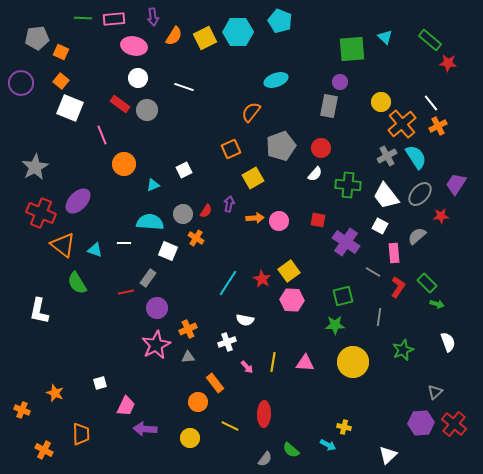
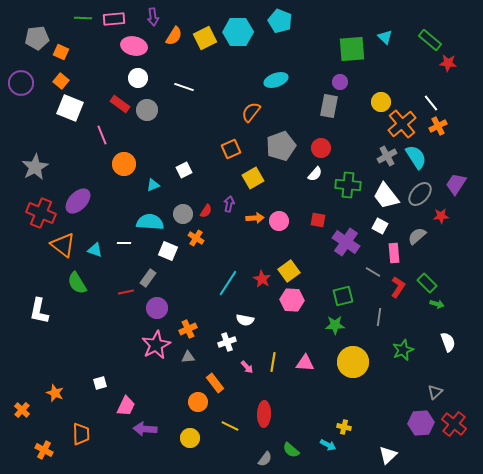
orange cross at (22, 410): rotated 21 degrees clockwise
